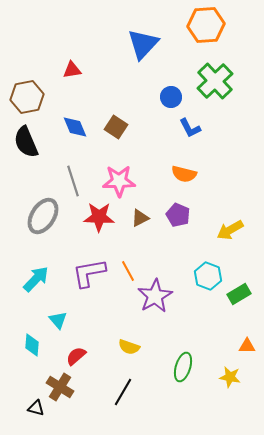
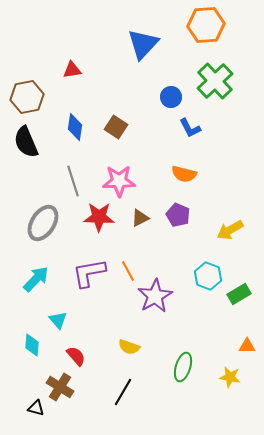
blue diamond: rotated 32 degrees clockwise
gray ellipse: moved 7 px down
red semicircle: rotated 90 degrees clockwise
